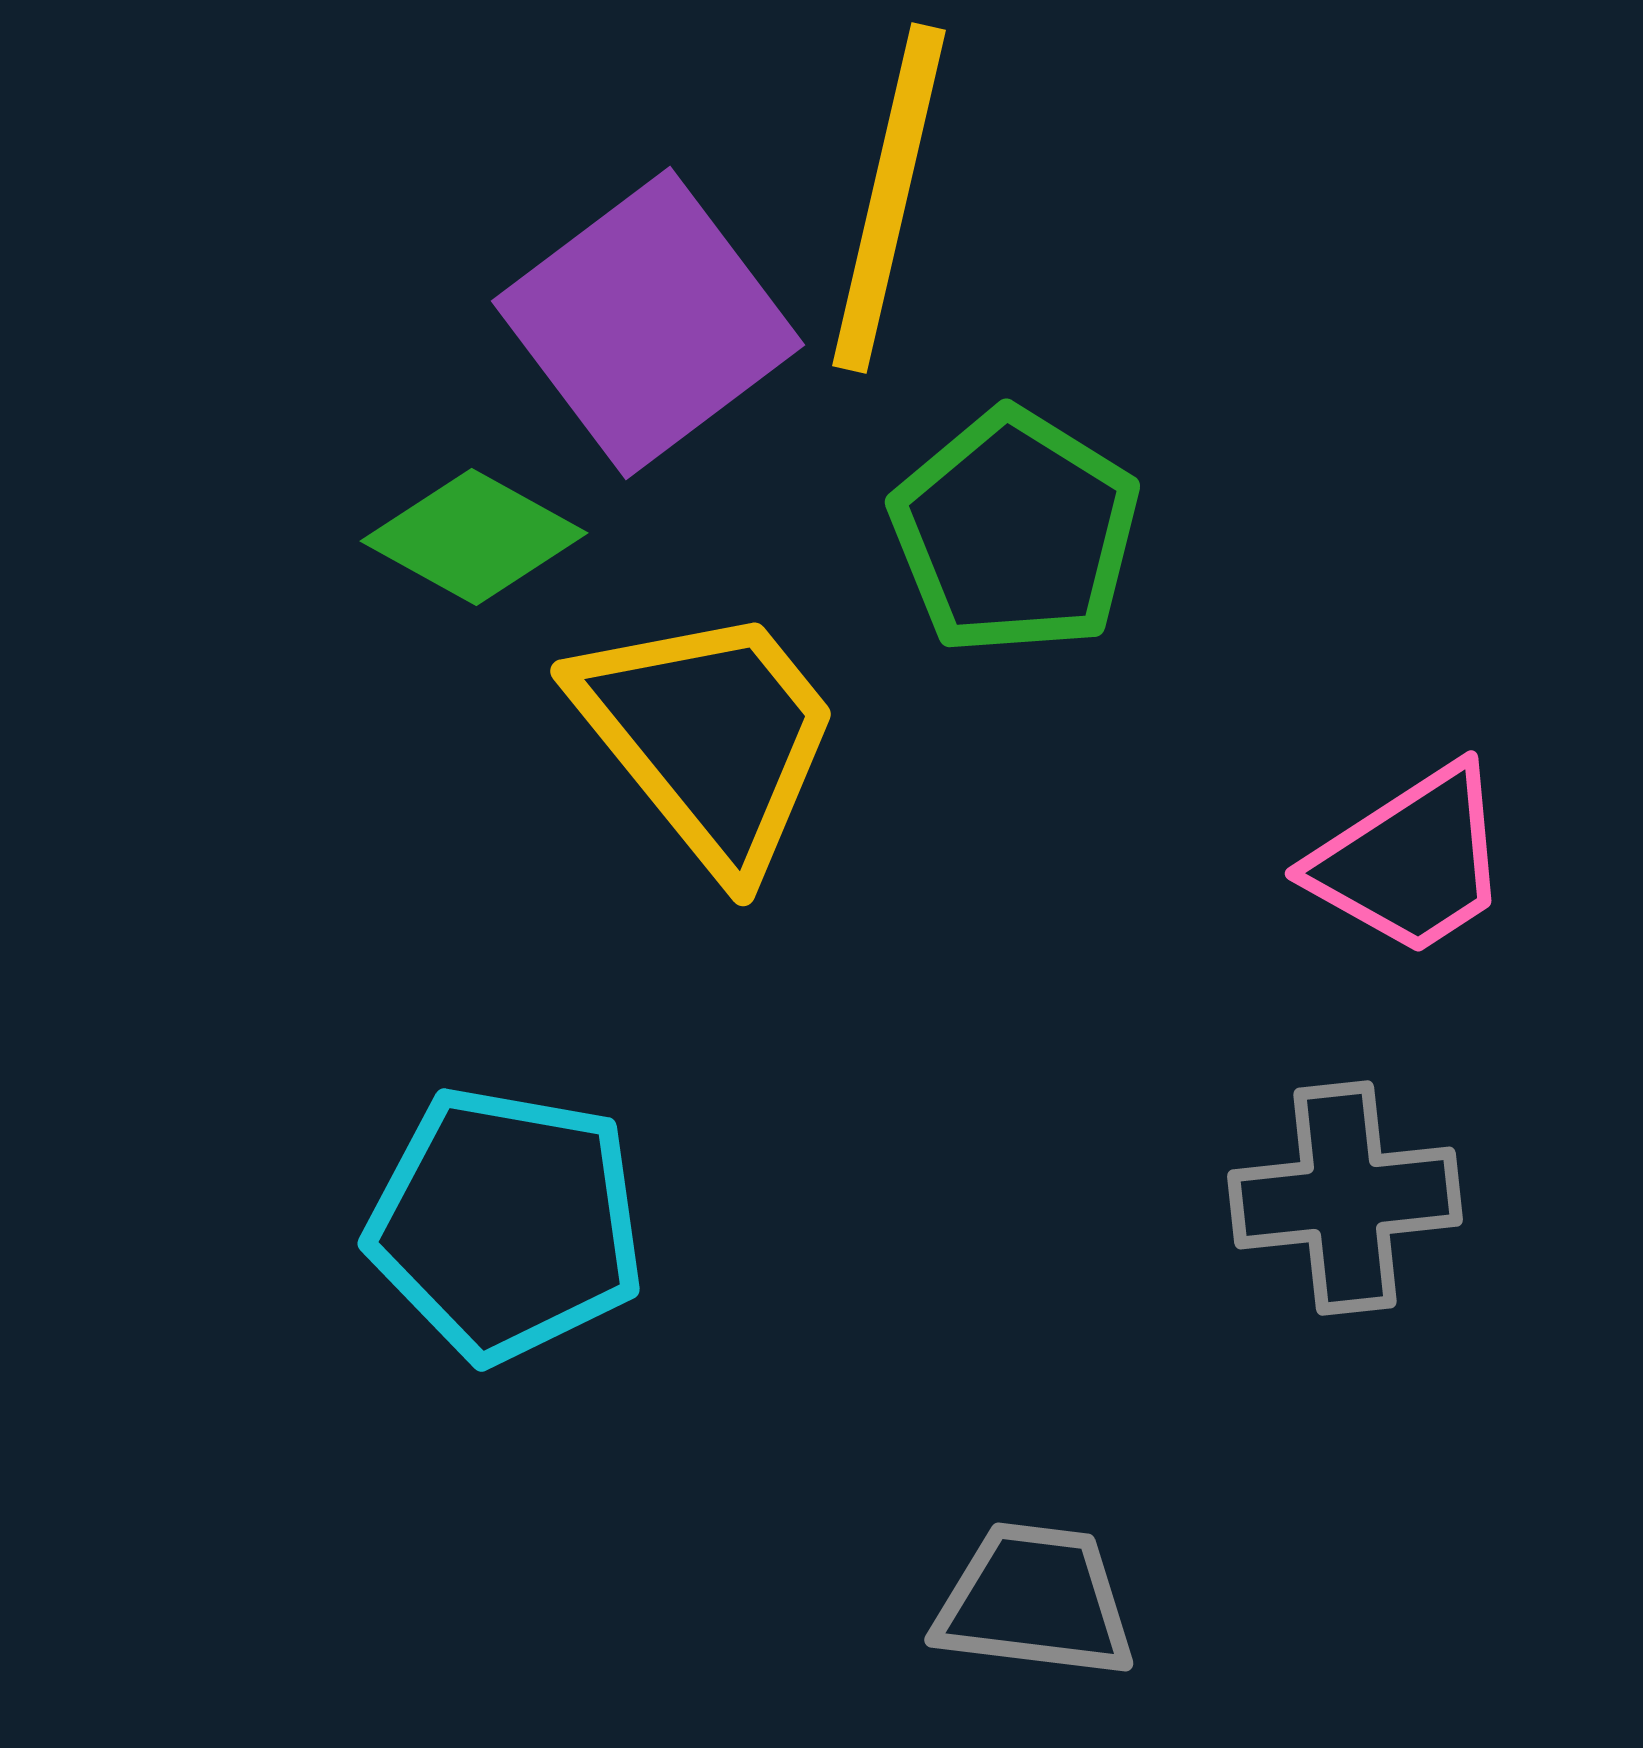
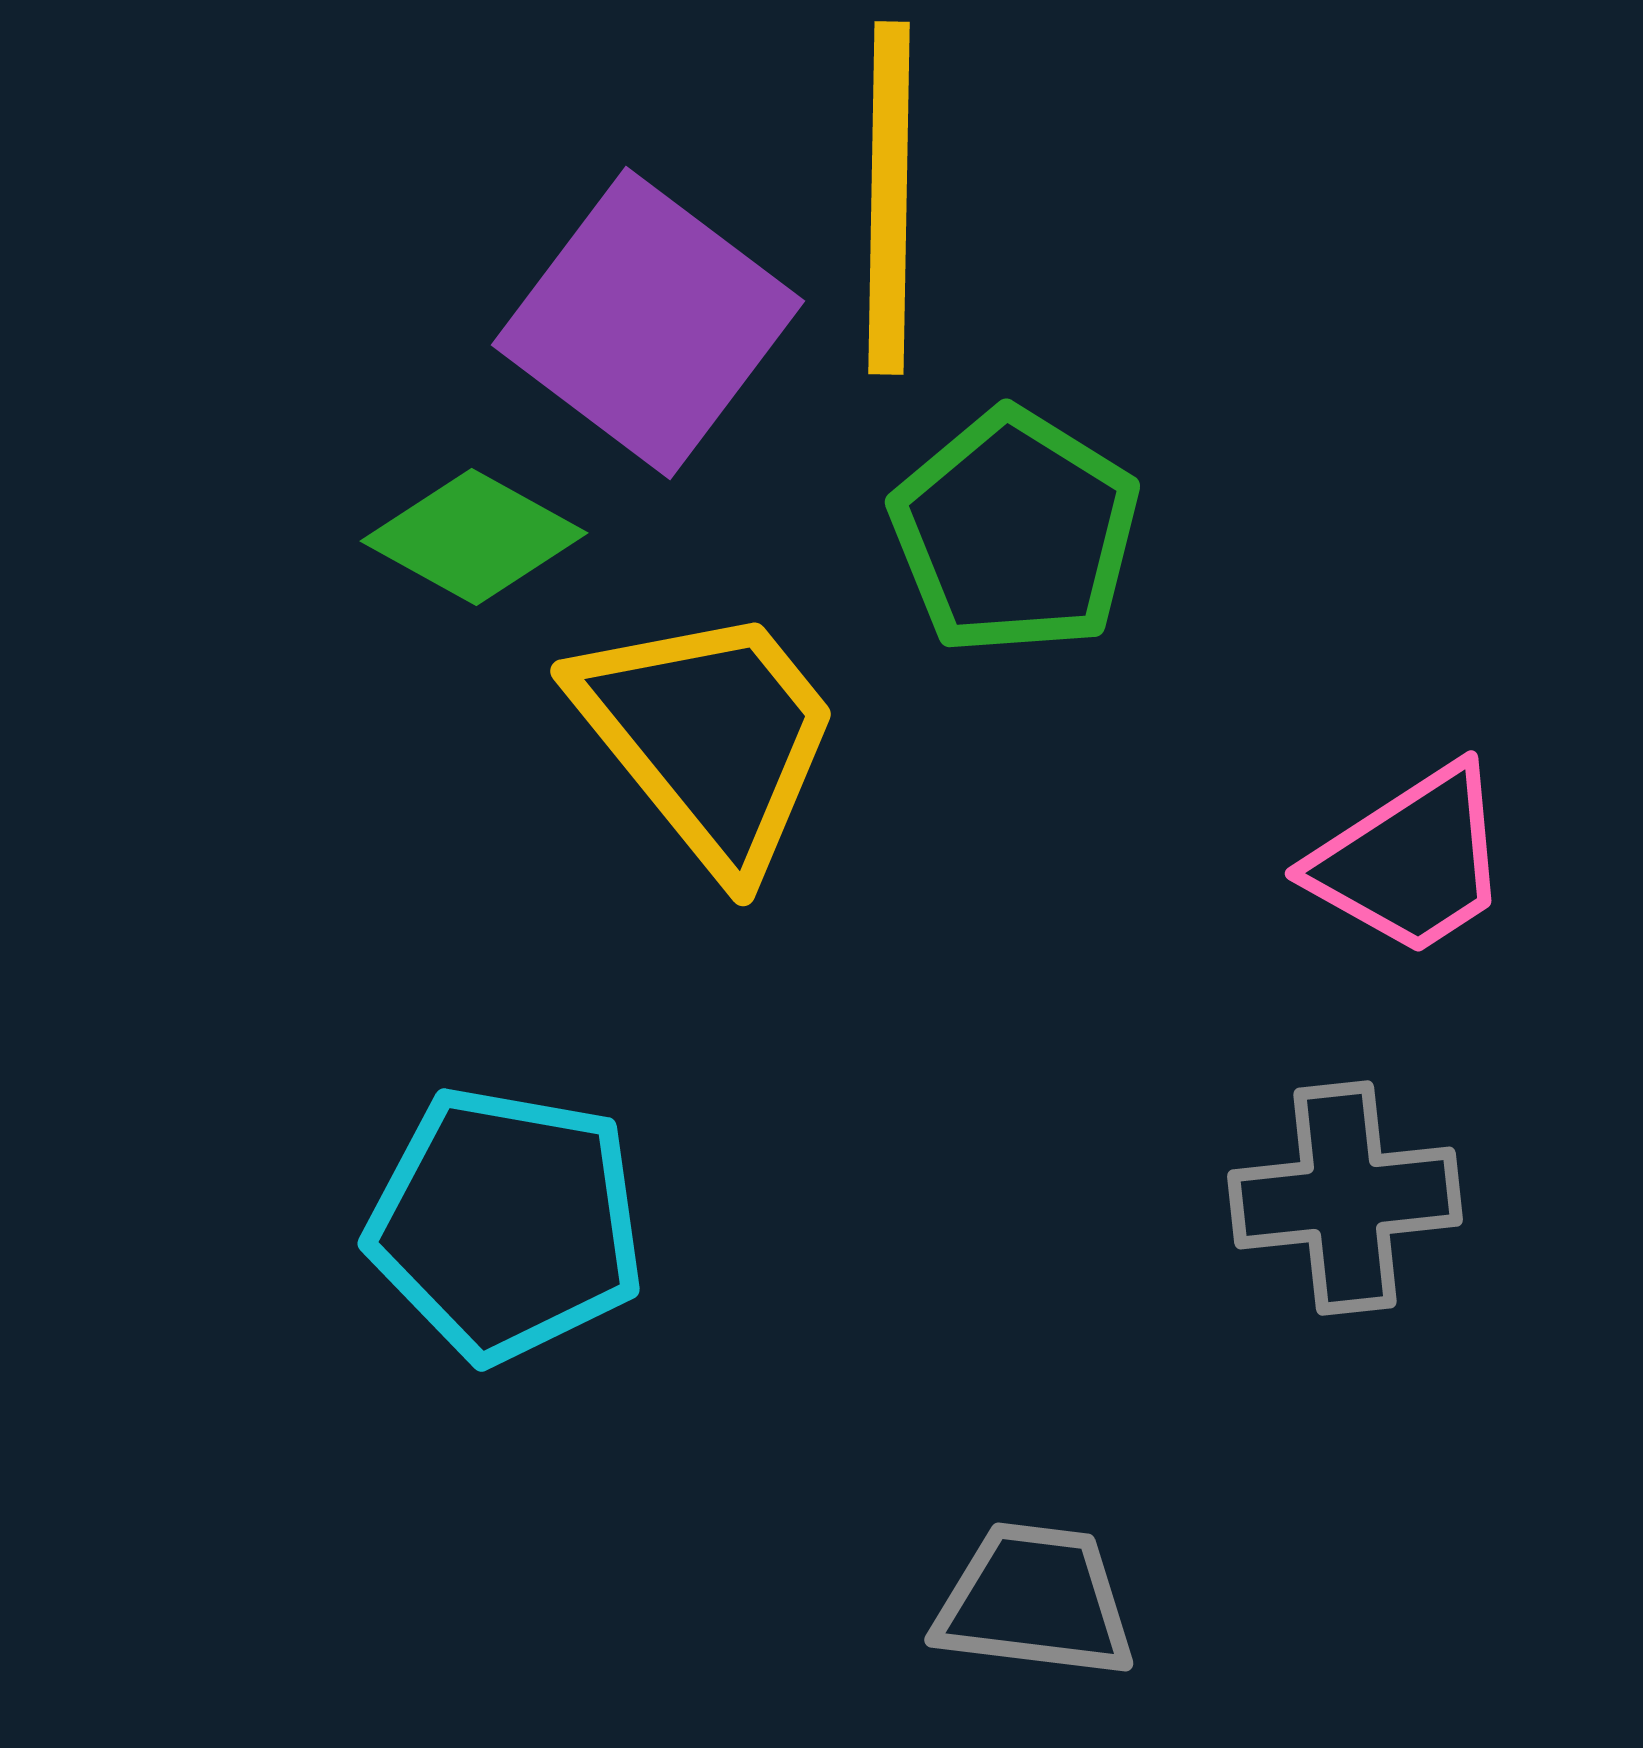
yellow line: rotated 12 degrees counterclockwise
purple square: rotated 16 degrees counterclockwise
